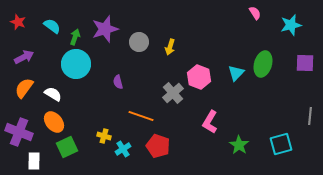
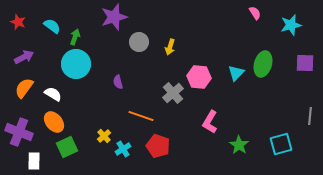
purple star: moved 9 px right, 12 px up
pink hexagon: rotated 15 degrees counterclockwise
yellow cross: rotated 32 degrees clockwise
